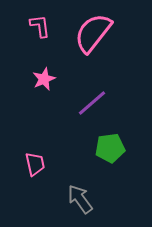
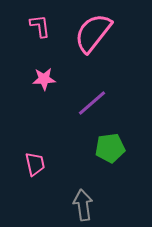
pink star: rotated 20 degrees clockwise
gray arrow: moved 3 px right, 6 px down; rotated 28 degrees clockwise
